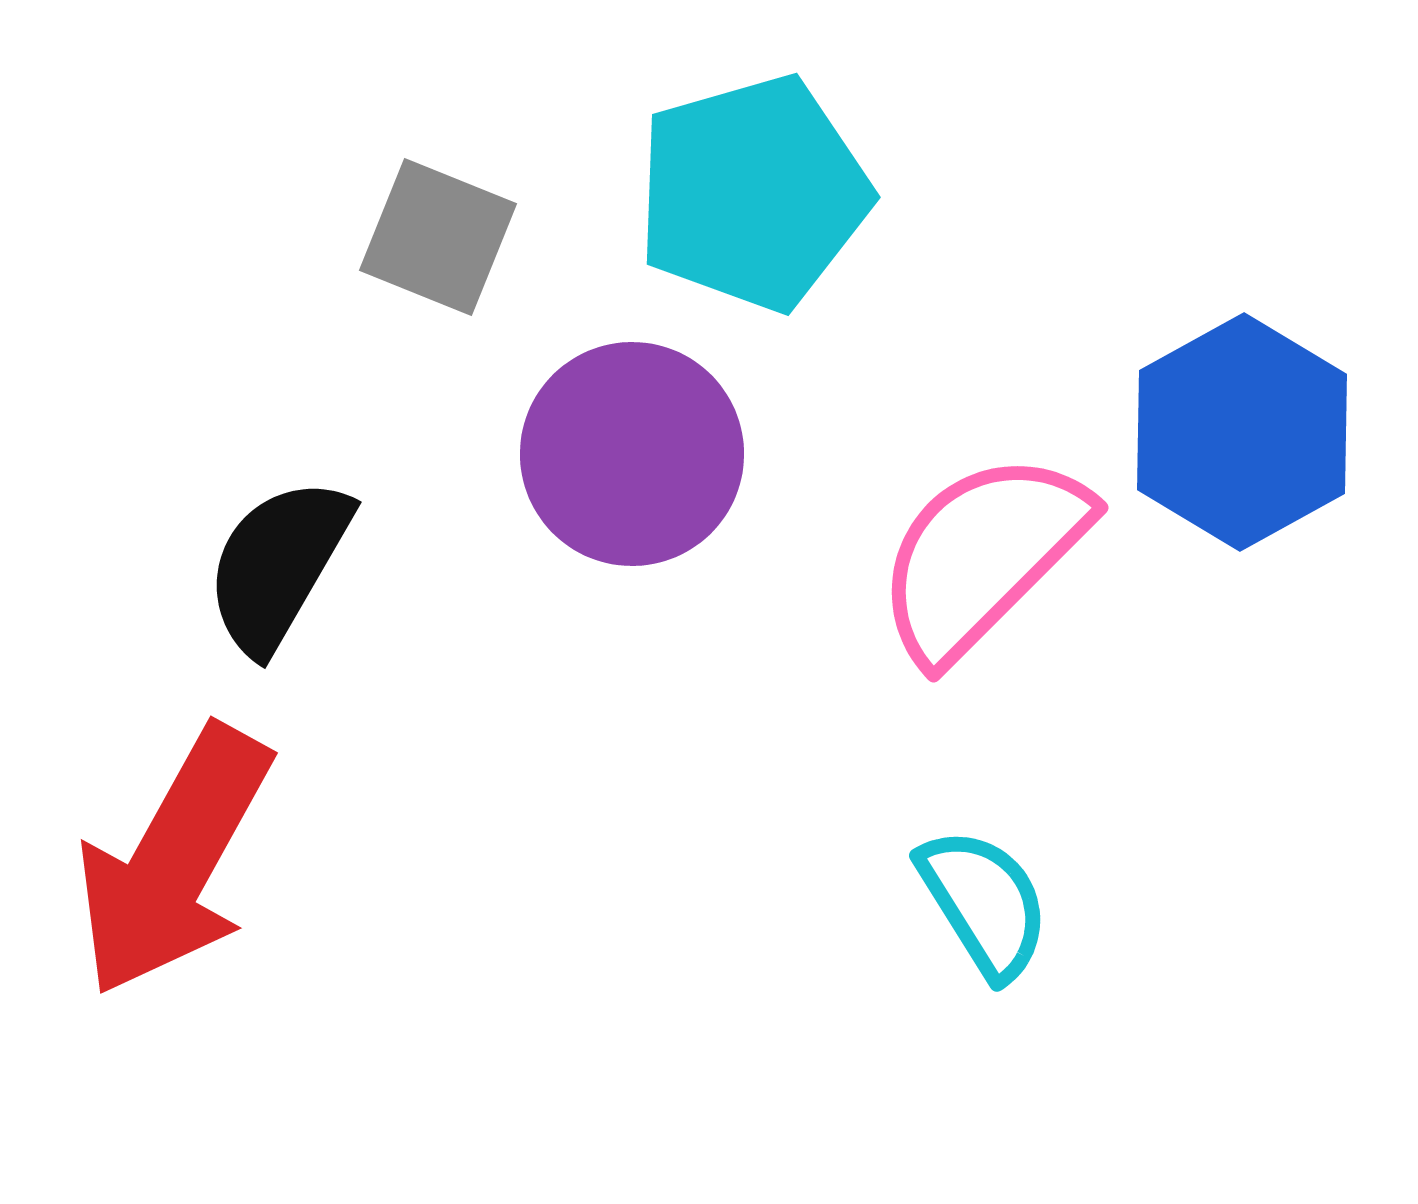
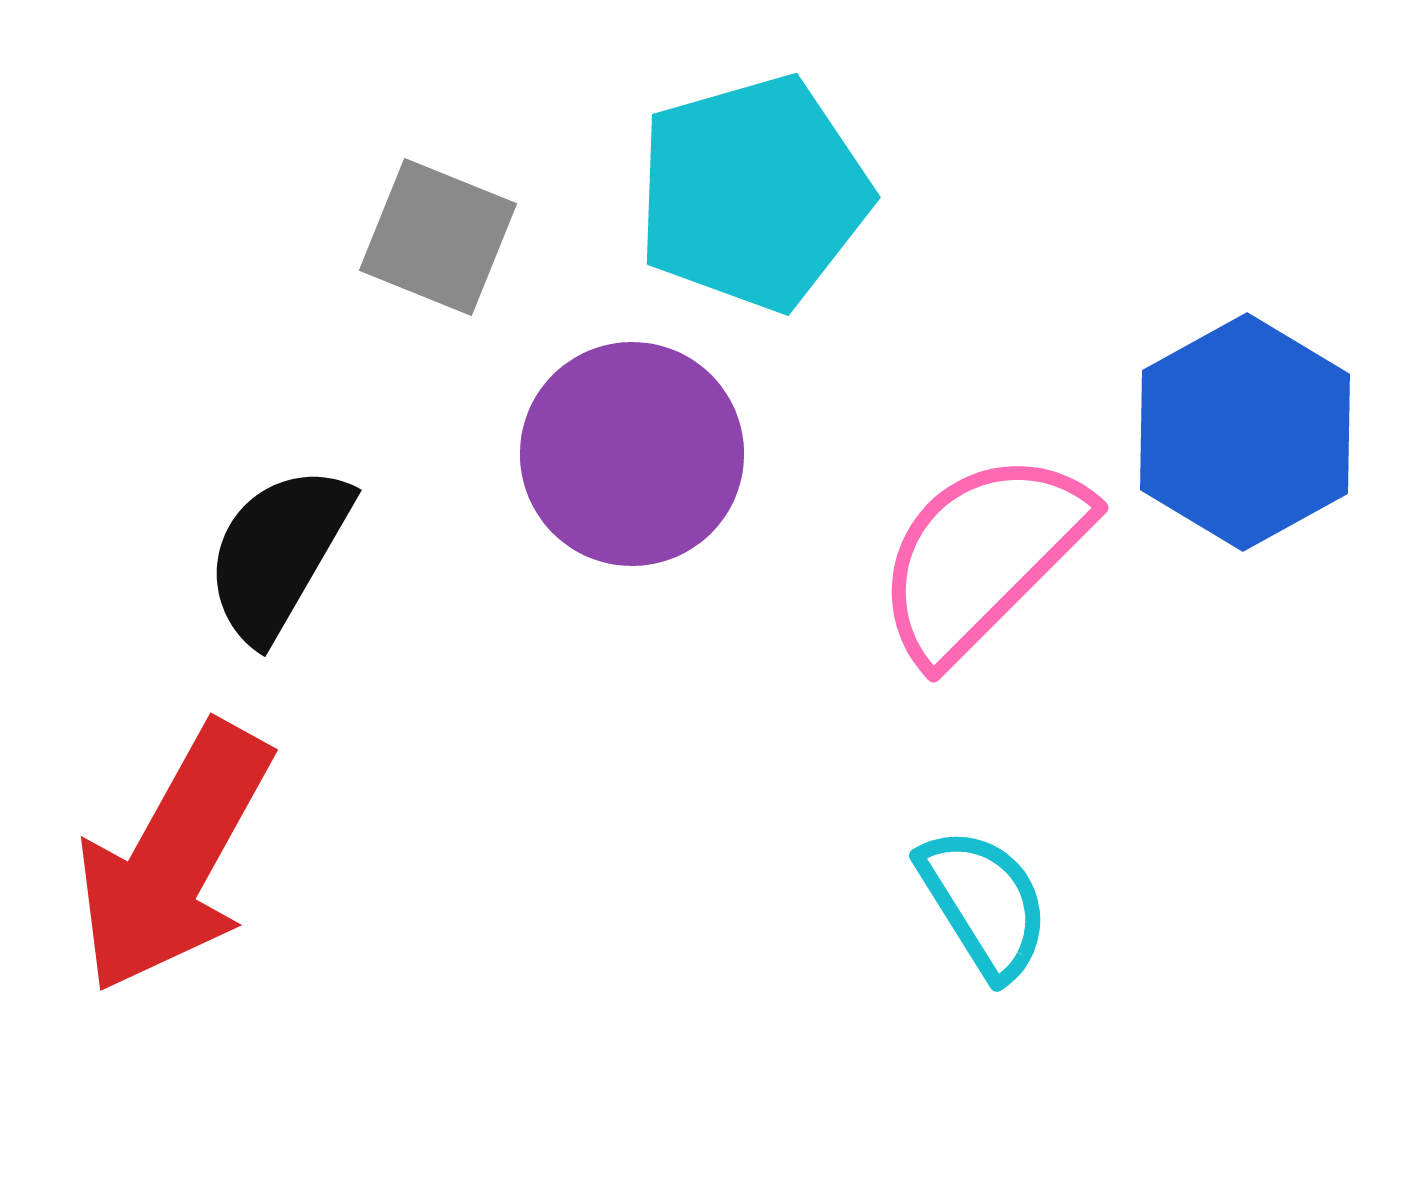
blue hexagon: moved 3 px right
black semicircle: moved 12 px up
red arrow: moved 3 px up
